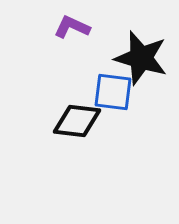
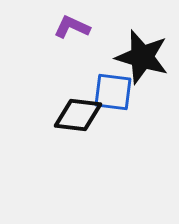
black star: moved 1 px right, 1 px up
black diamond: moved 1 px right, 6 px up
